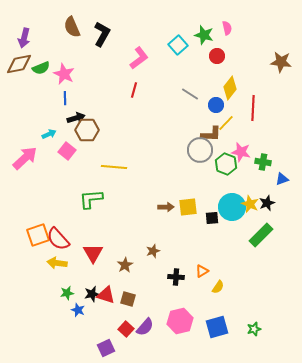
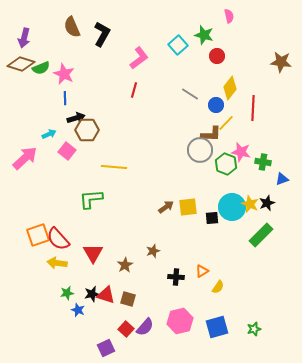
pink semicircle at (227, 28): moved 2 px right, 12 px up
brown diamond at (19, 64): moved 2 px right; rotated 28 degrees clockwise
brown arrow at (166, 207): rotated 35 degrees counterclockwise
